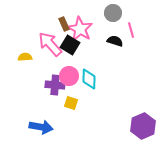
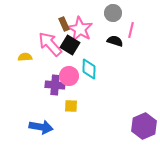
pink line: rotated 28 degrees clockwise
cyan diamond: moved 10 px up
yellow square: moved 3 px down; rotated 16 degrees counterclockwise
purple hexagon: moved 1 px right
